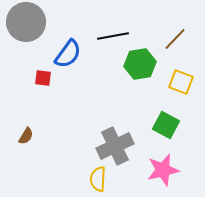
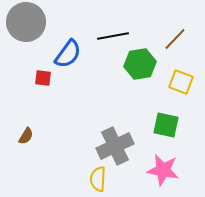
green square: rotated 16 degrees counterclockwise
pink star: rotated 24 degrees clockwise
